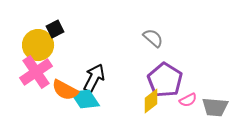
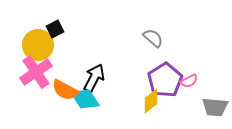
purple pentagon: rotated 8 degrees clockwise
pink semicircle: moved 1 px right, 19 px up
